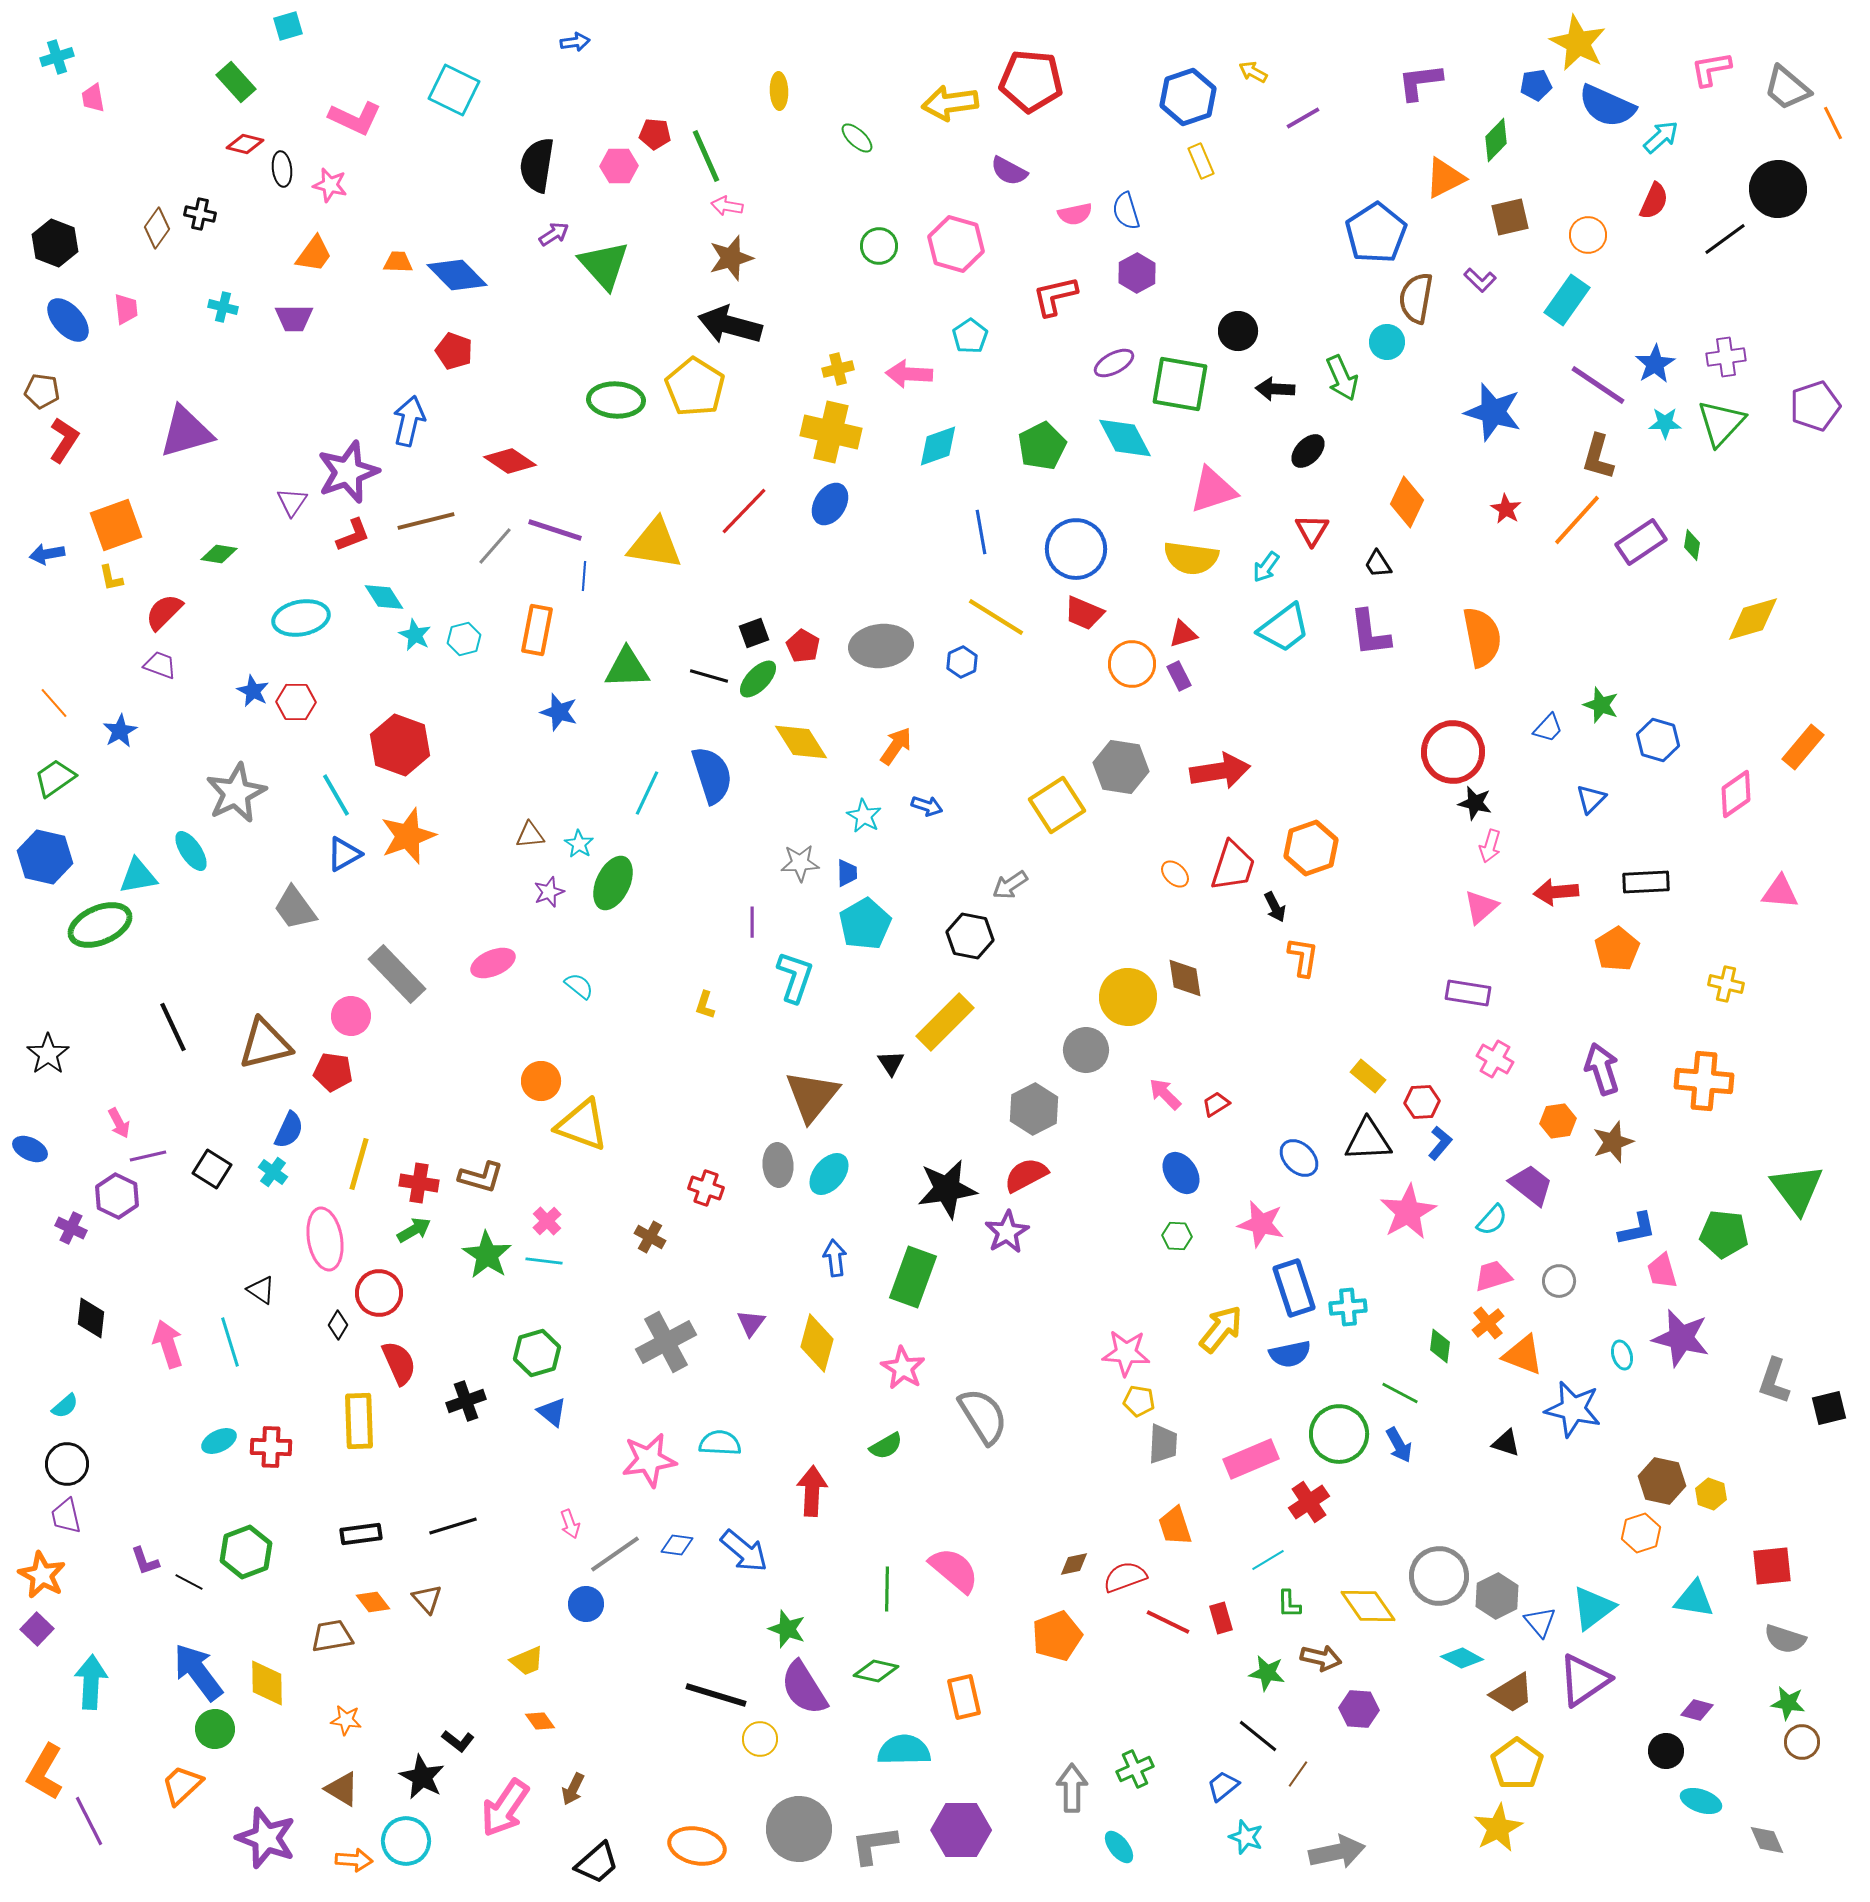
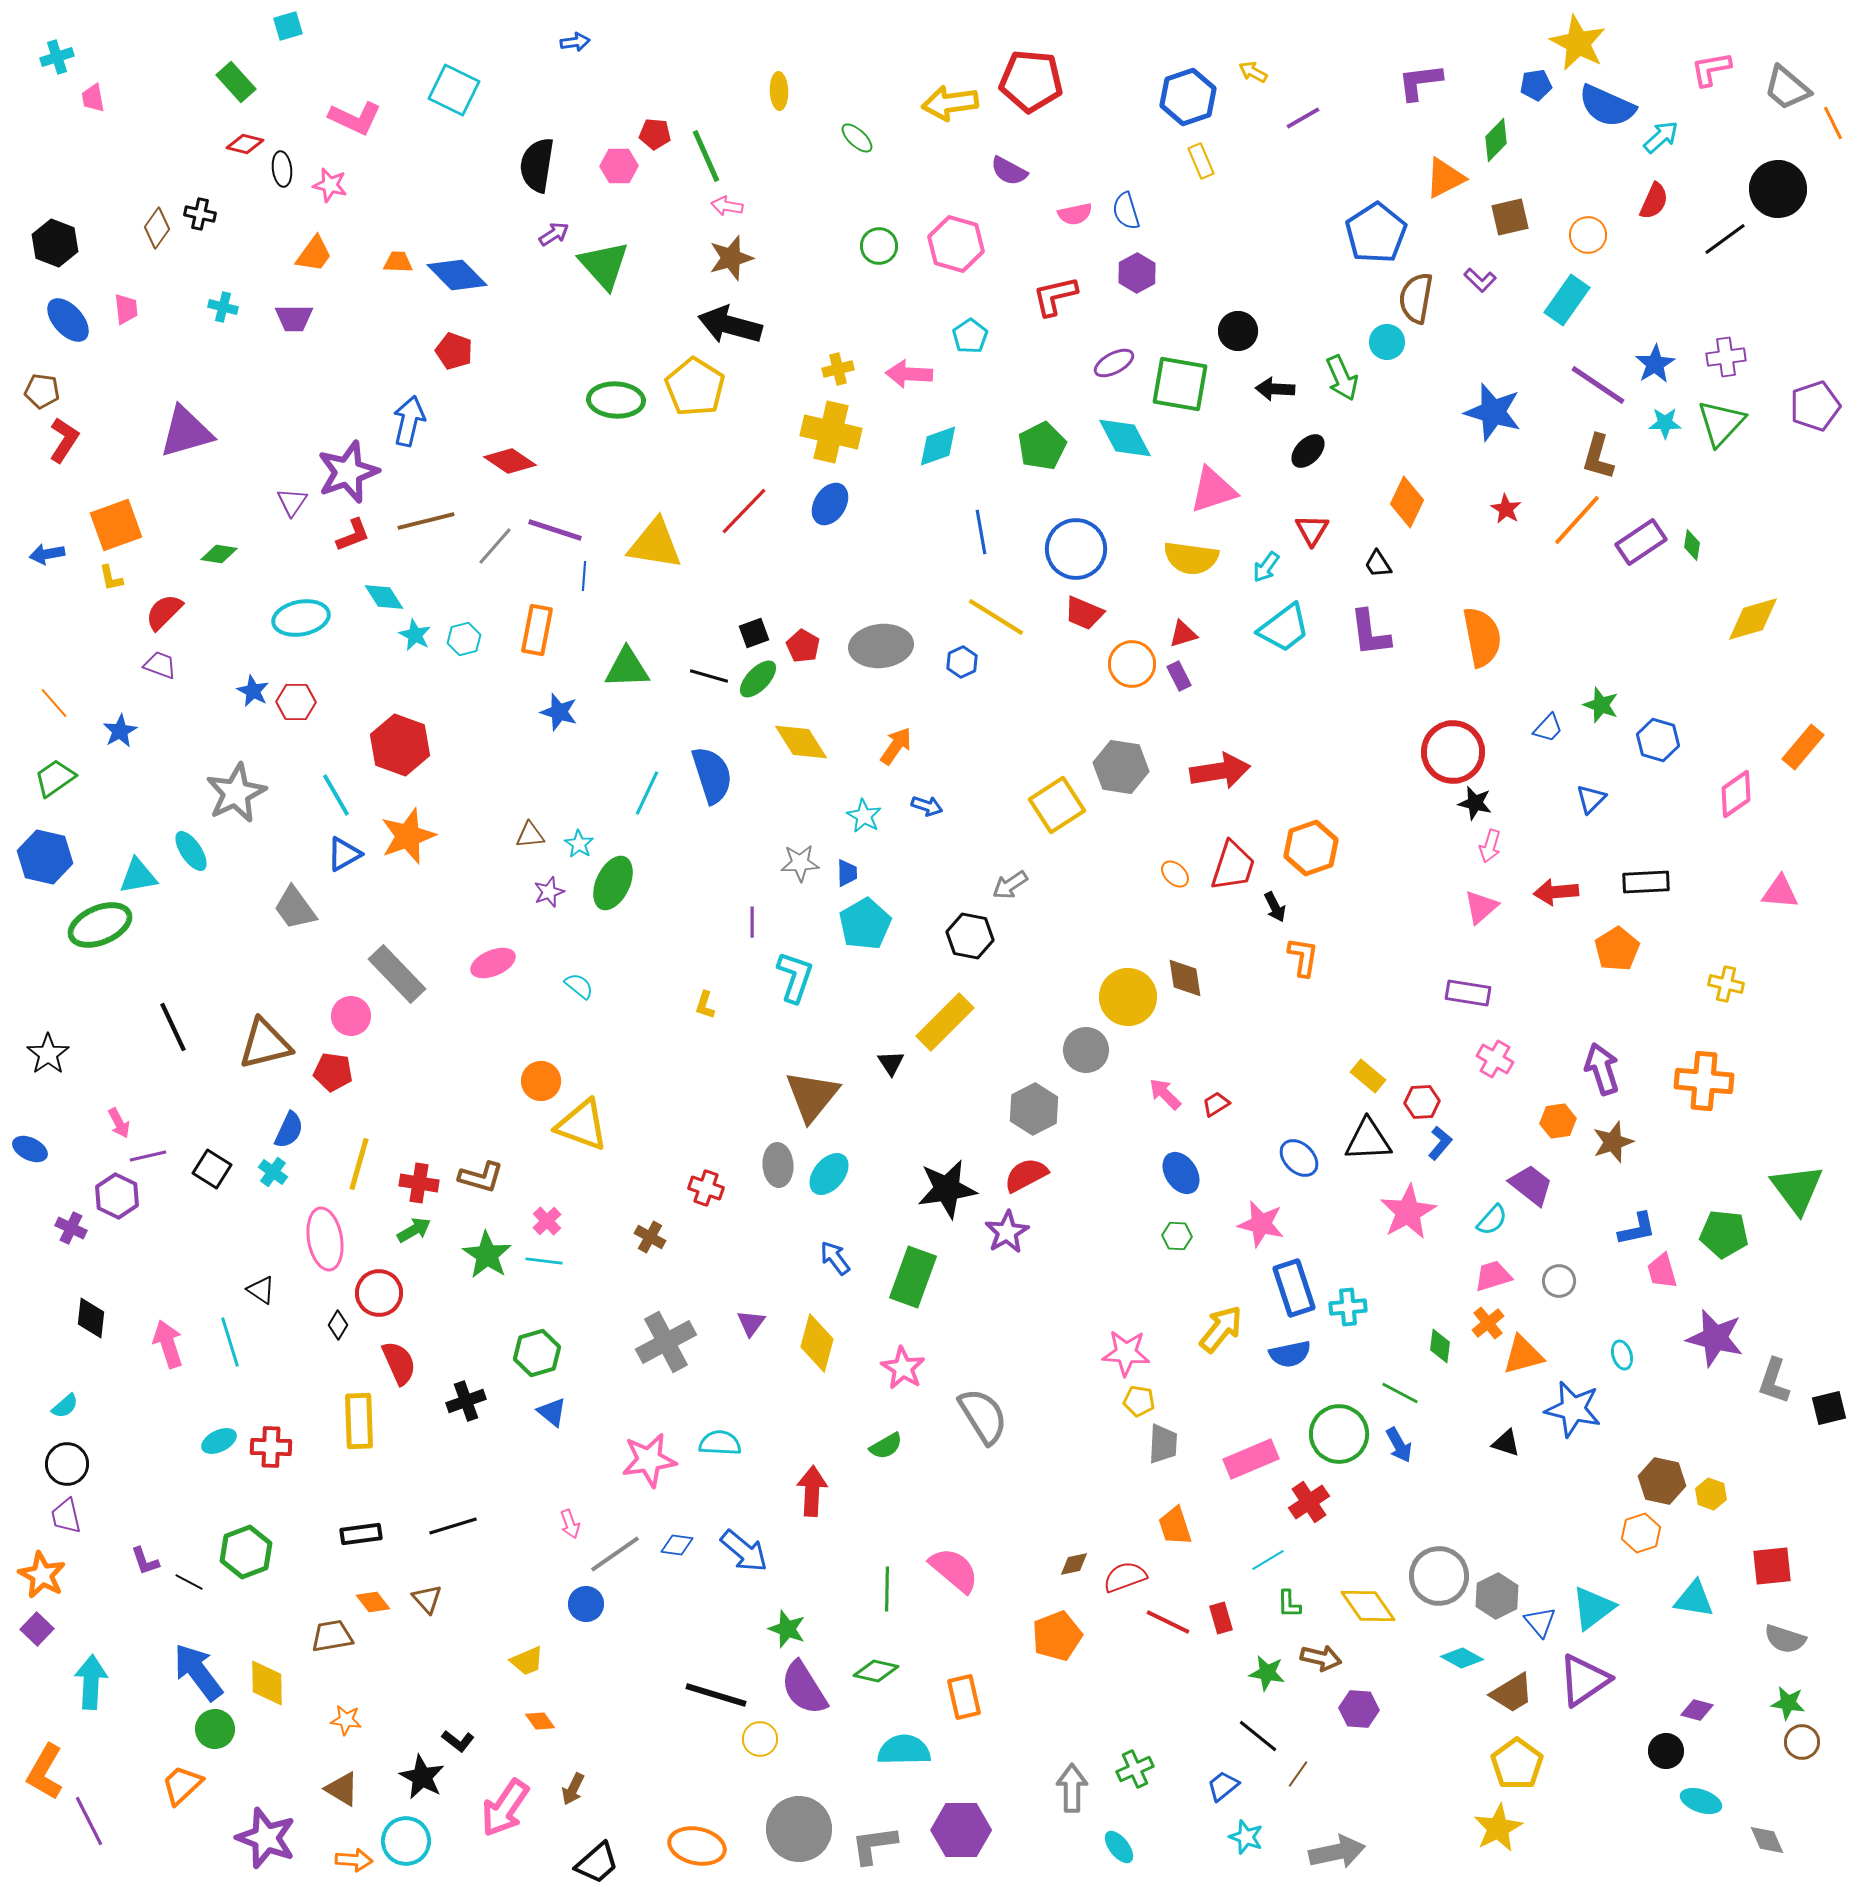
blue arrow at (835, 1258): rotated 30 degrees counterclockwise
purple star at (1681, 1338): moved 34 px right
orange triangle at (1523, 1355): rotated 36 degrees counterclockwise
